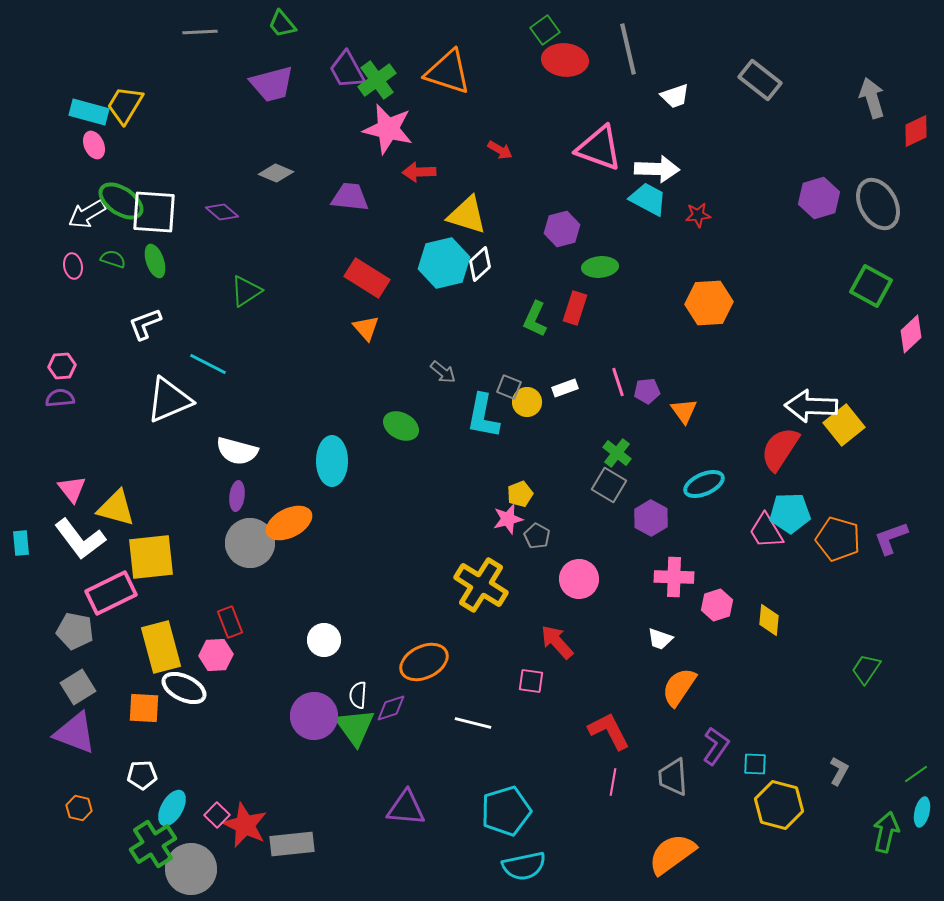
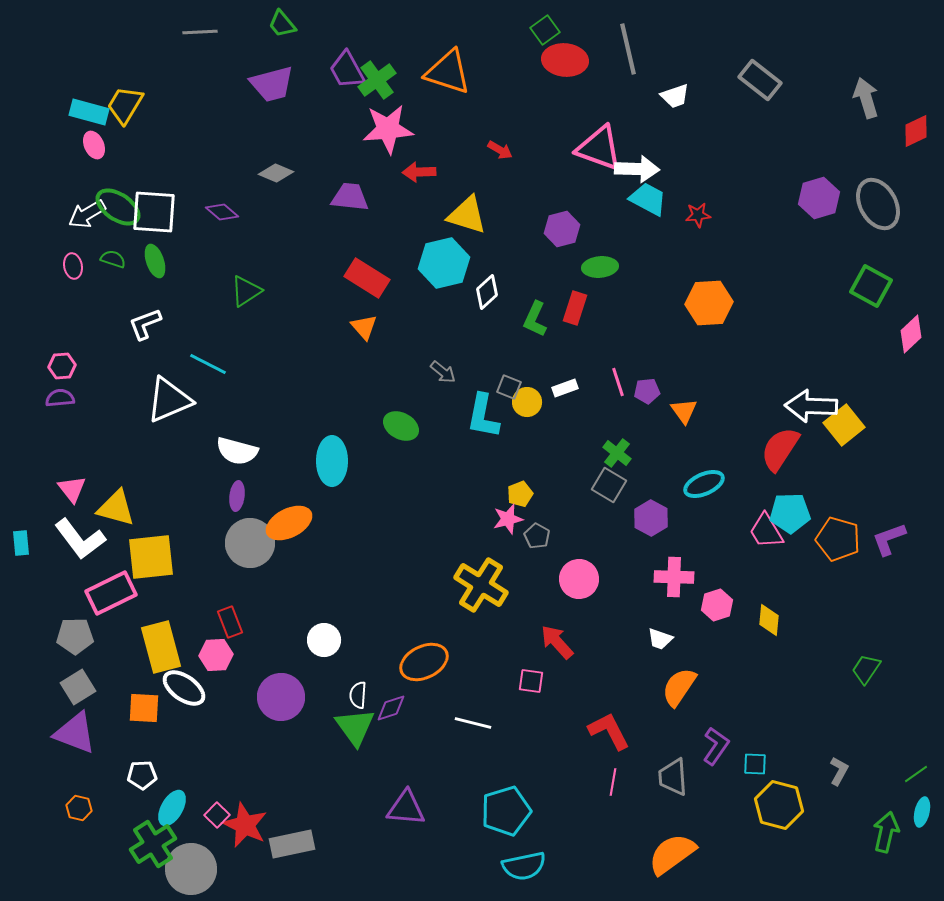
gray arrow at (872, 98): moved 6 px left
pink star at (388, 129): rotated 18 degrees counterclockwise
white arrow at (657, 169): moved 20 px left
green ellipse at (121, 201): moved 3 px left, 6 px down
white diamond at (480, 264): moved 7 px right, 28 px down
orange triangle at (366, 328): moved 2 px left, 1 px up
purple L-shape at (891, 538): moved 2 px left, 1 px down
gray pentagon at (75, 631): moved 5 px down; rotated 12 degrees counterclockwise
white ellipse at (184, 688): rotated 9 degrees clockwise
purple circle at (314, 716): moved 33 px left, 19 px up
gray rectangle at (292, 844): rotated 6 degrees counterclockwise
